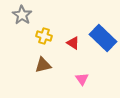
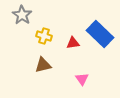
blue rectangle: moved 3 px left, 4 px up
red triangle: rotated 40 degrees counterclockwise
